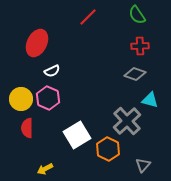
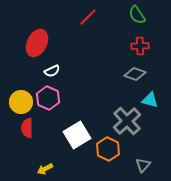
yellow circle: moved 3 px down
